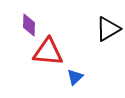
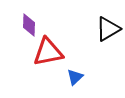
red triangle: rotated 16 degrees counterclockwise
